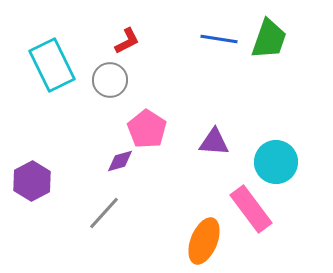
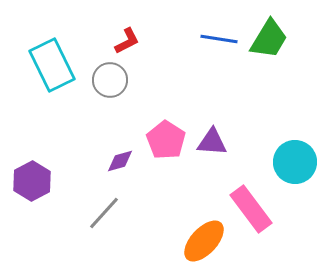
green trapezoid: rotated 12 degrees clockwise
pink pentagon: moved 19 px right, 11 px down
purple triangle: moved 2 px left
cyan circle: moved 19 px right
orange ellipse: rotated 21 degrees clockwise
